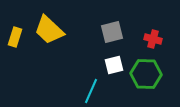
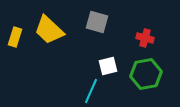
gray square: moved 15 px left, 10 px up; rotated 30 degrees clockwise
red cross: moved 8 px left, 1 px up
white square: moved 6 px left, 1 px down
green hexagon: rotated 12 degrees counterclockwise
